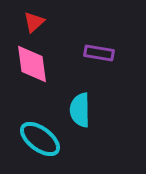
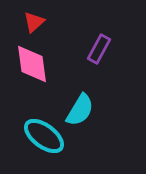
purple rectangle: moved 4 px up; rotated 72 degrees counterclockwise
cyan semicircle: rotated 148 degrees counterclockwise
cyan ellipse: moved 4 px right, 3 px up
